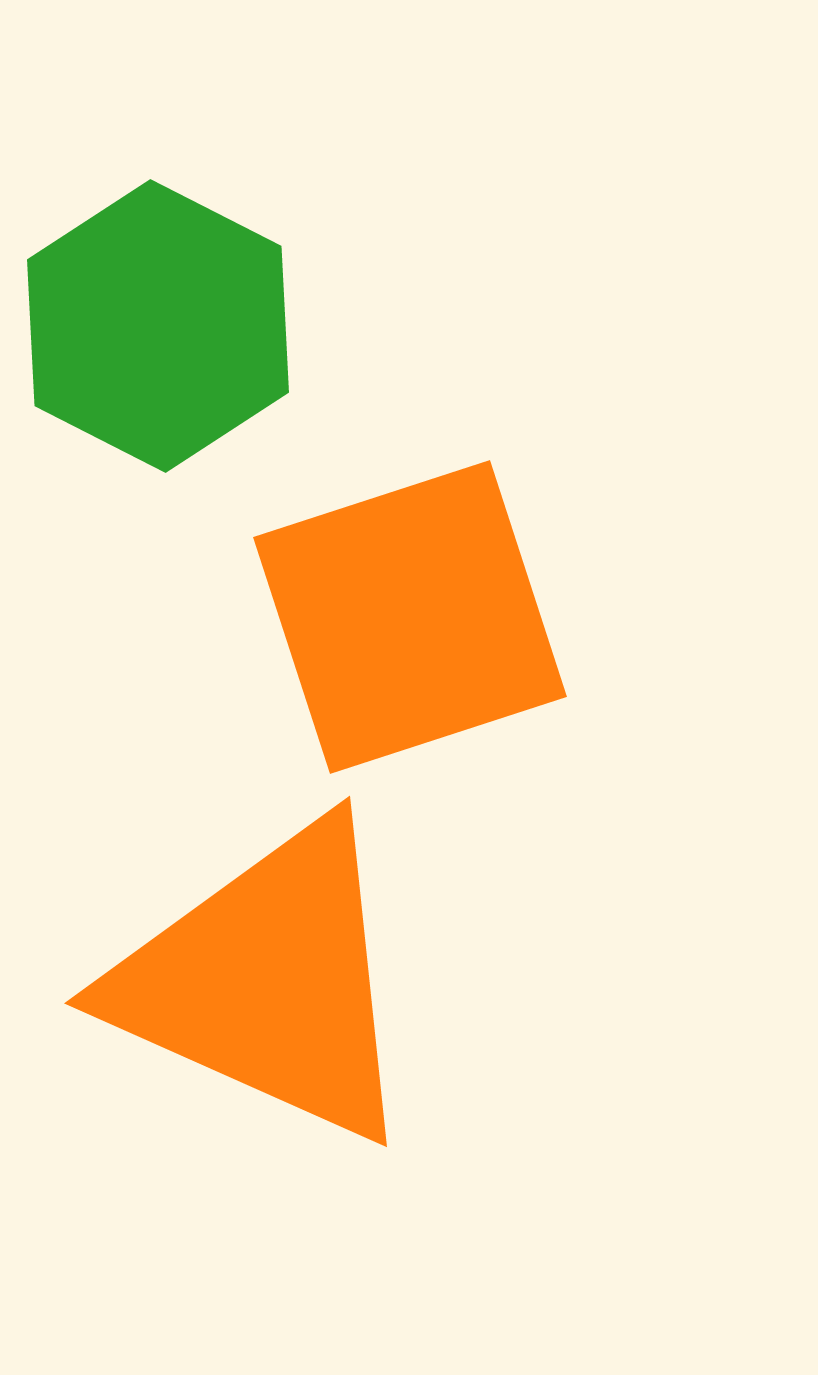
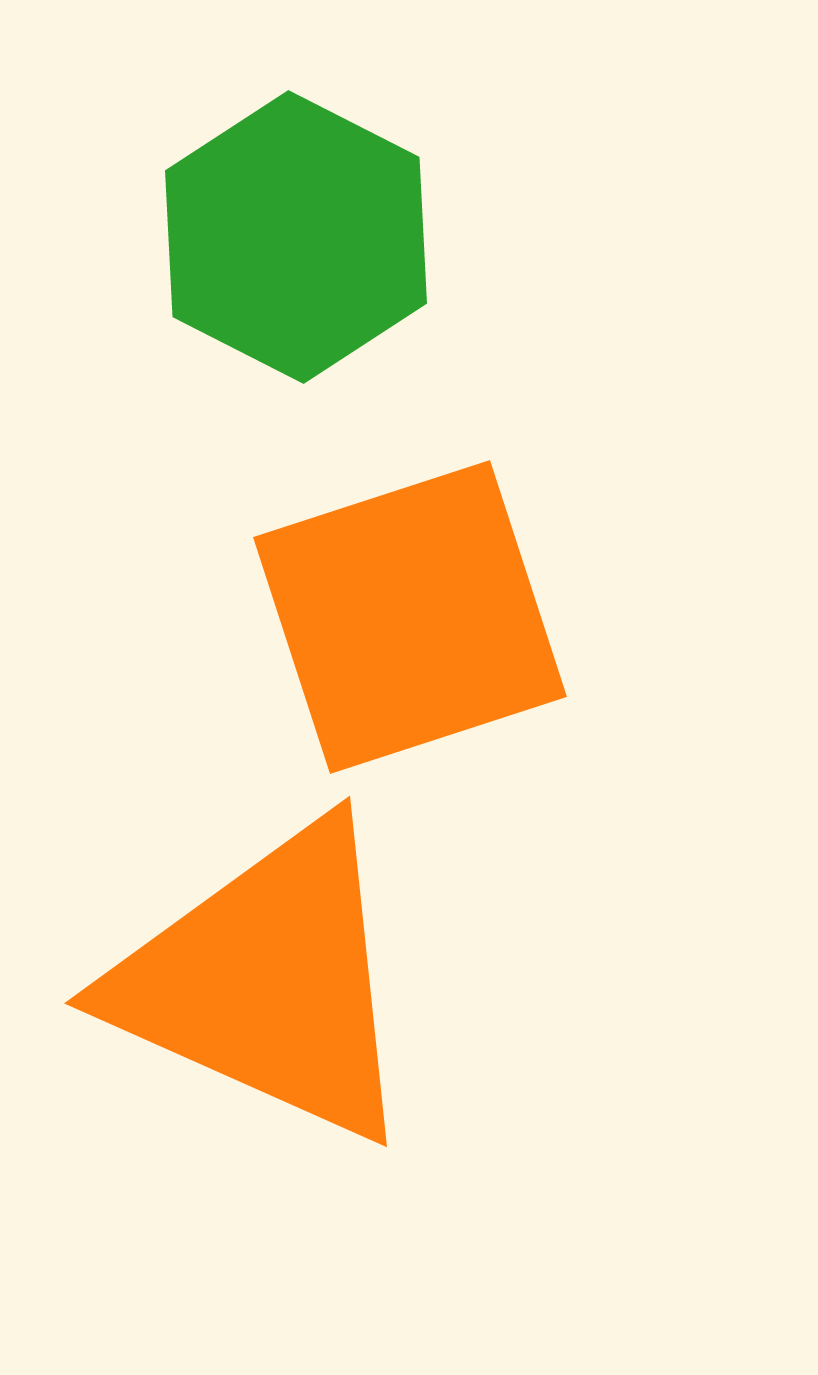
green hexagon: moved 138 px right, 89 px up
